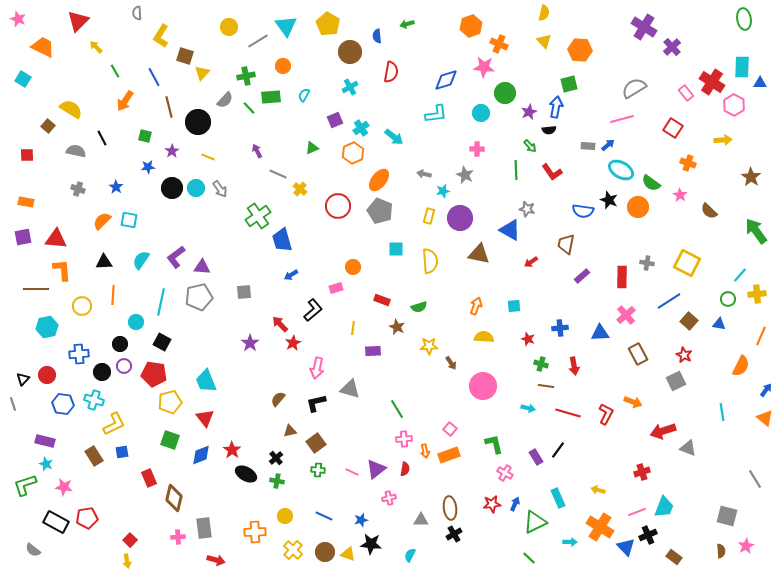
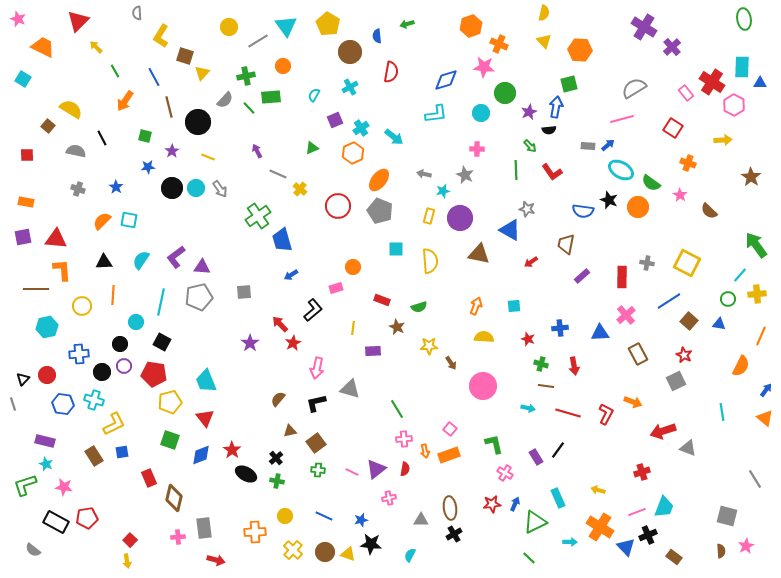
cyan semicircle at (304, 95): moved 10 px right
green arrow at (756, 231): moved 14 px down
